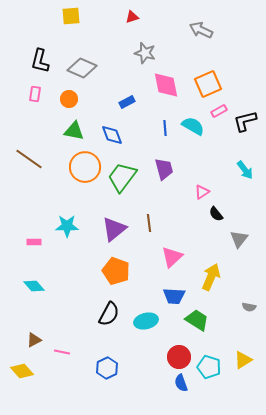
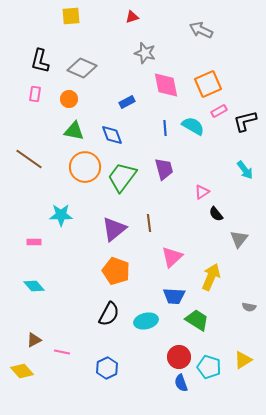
cyan star at (67, 226): moved 6 px left, 11 px up
